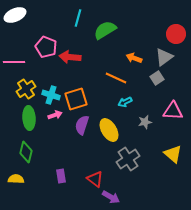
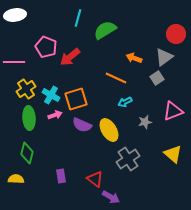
white ellipse: rotated 15 degrees clockwise
red arrow: rotated 45 degrees counterclockwise
cyan cross: rotated 12 degrees clockwise
pink triangle: rotated 25 degrees counterclockwise
purple semicircle: rotated 84 degrees counterclockwise
green diamond: moved 1 px right, 1 px down
